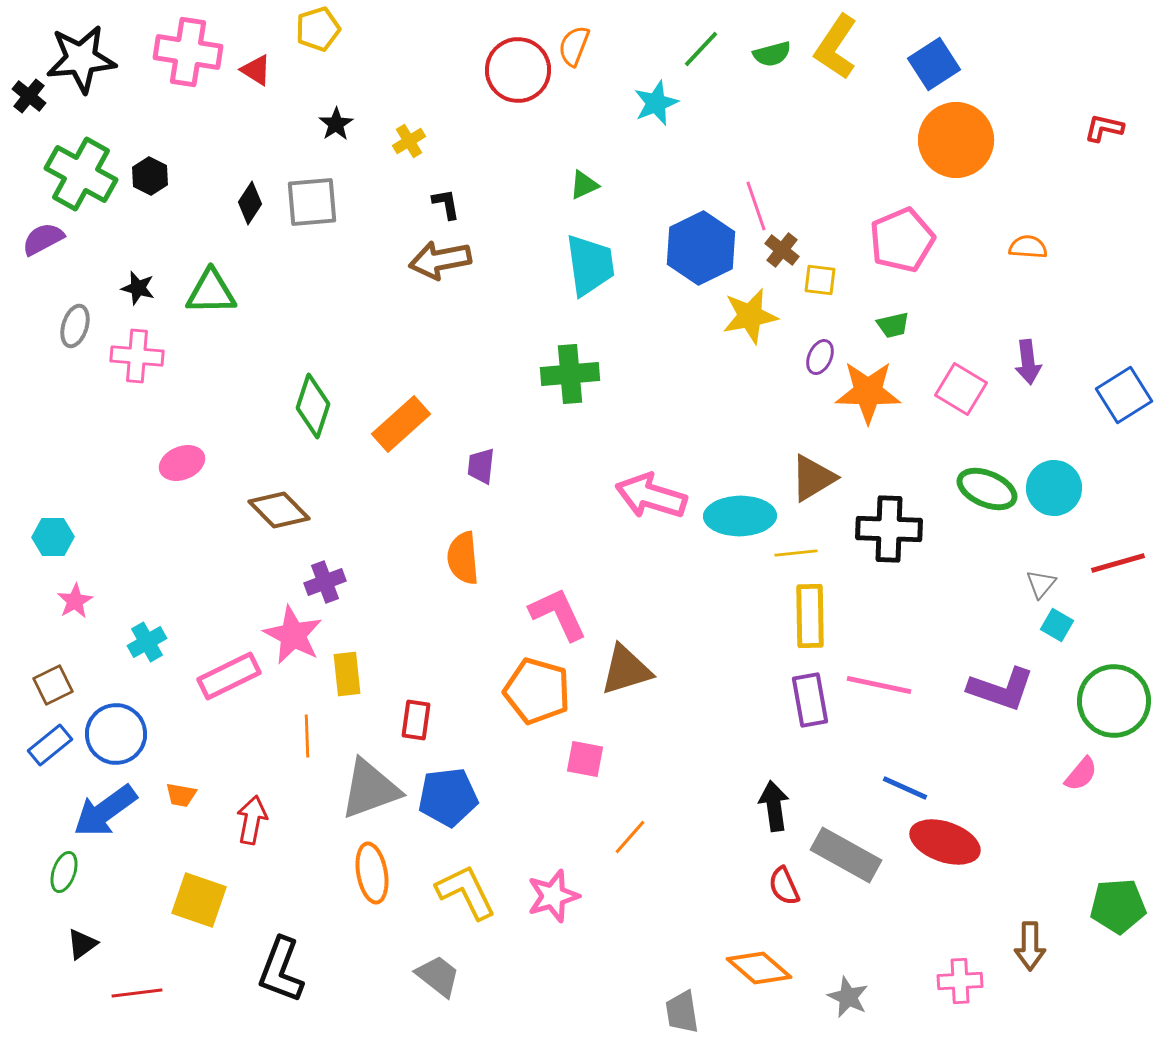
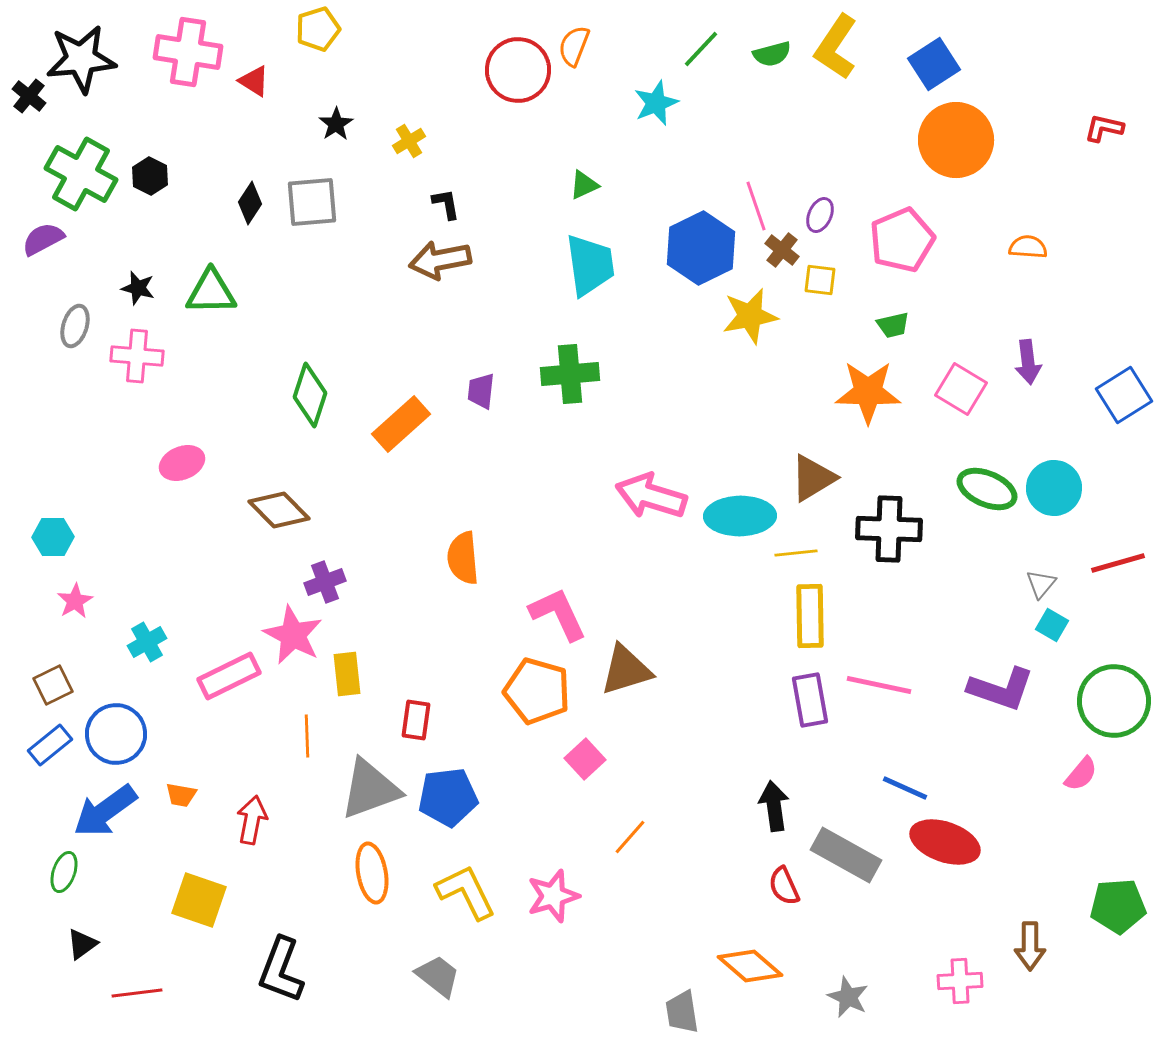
red triangle at (256, 70): moved 2 px left, 11 px down
purple ellipse at (820, 357): moved 142 px up
green diamond at (313, 406): moved 3 px left, 11 px up
purple trapezoid at (481, 466): moved 75 px up
cyan square at (1057, 625): moved 5 px left
pink square at (585, 759): rotated 36 degrees clockwise
orange diamond at (759, 968): moved 9 px left, 2 px up
